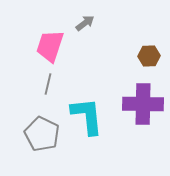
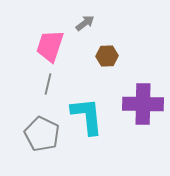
brown hexagon: moved 42 px left
